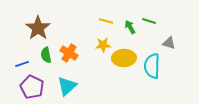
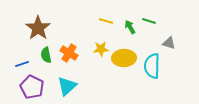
yellow star: moved 2 px left, 4 px down
